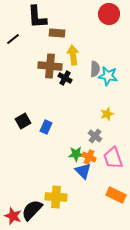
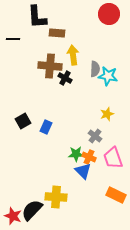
black line: rotated 40 degrees clockwise
